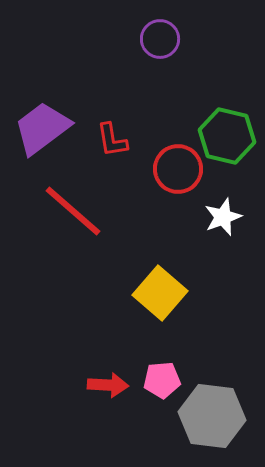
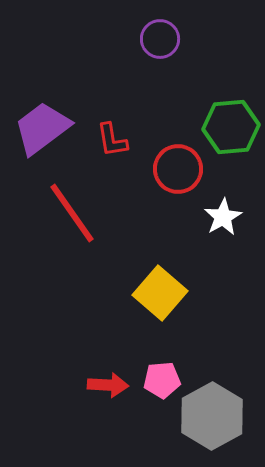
green hexagon: moved 4 px right, 9 px up; rotated 18 degrees counterclockwise
red line: moved 1 px left, 2 px down; rotated 14 degrees clockwise
white star: rotated 9 degrees counterclockwise
gray hexagon: rotated 24 degrees clockwise
